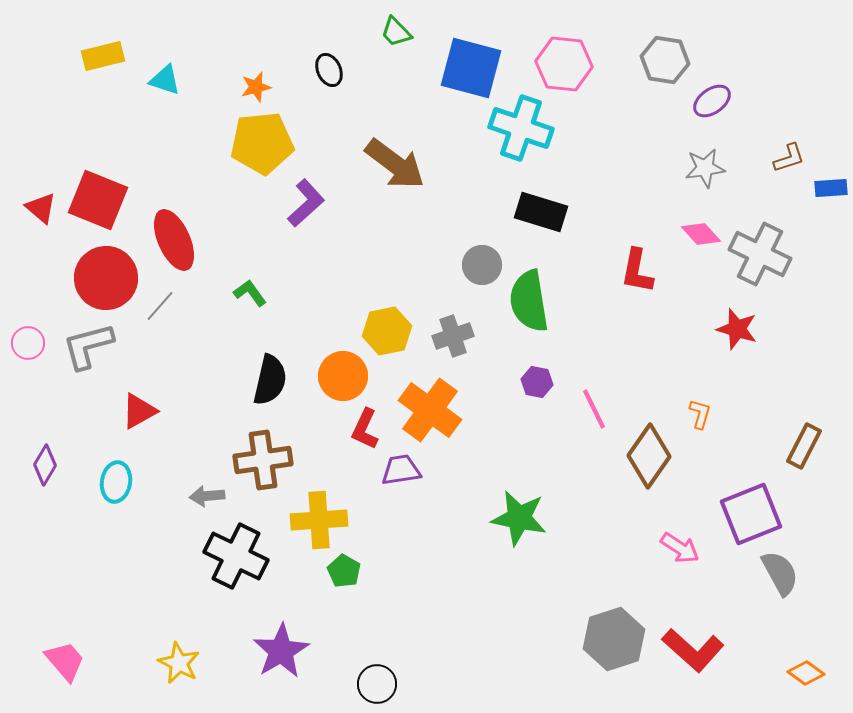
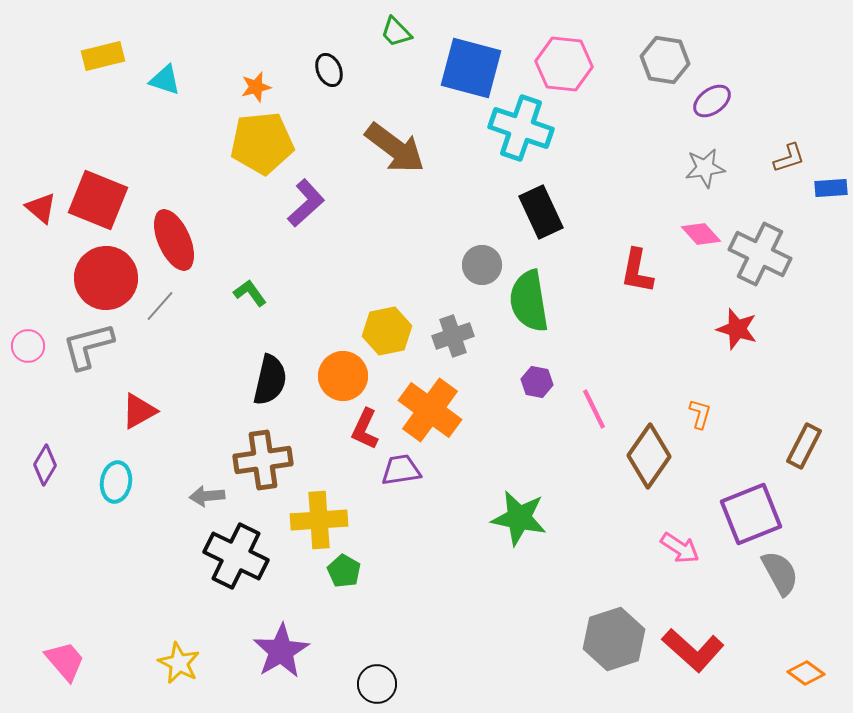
brown arrow at (395, 164): moved 16 px up
black rectangle at (541, 212): rotated 48 degrees clockwise
pink circle at (28, 343): moved 3 px down
